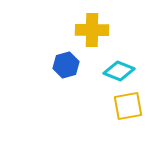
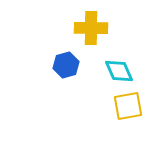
yellow cross: moved 1 px left, 2 px up
cyan diamond: rotated 44 degrees clockwise
